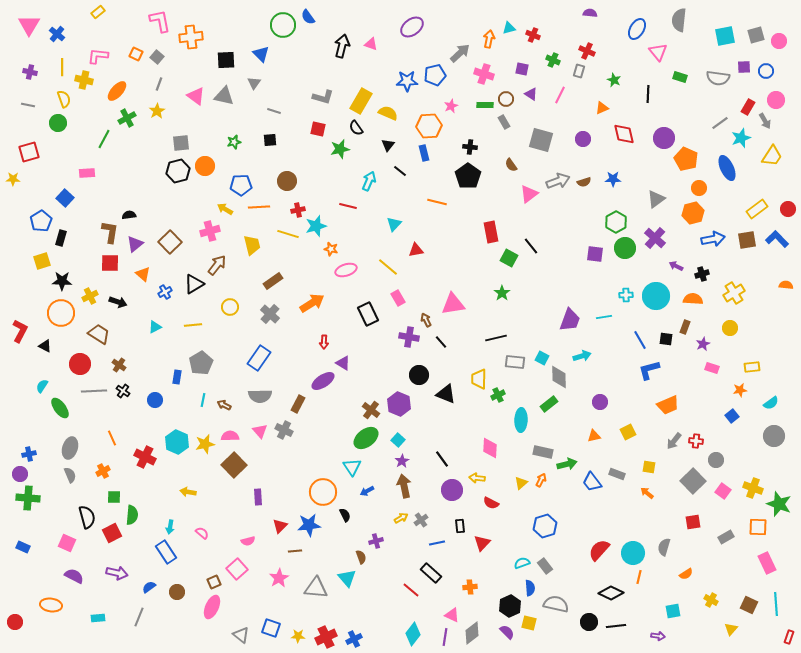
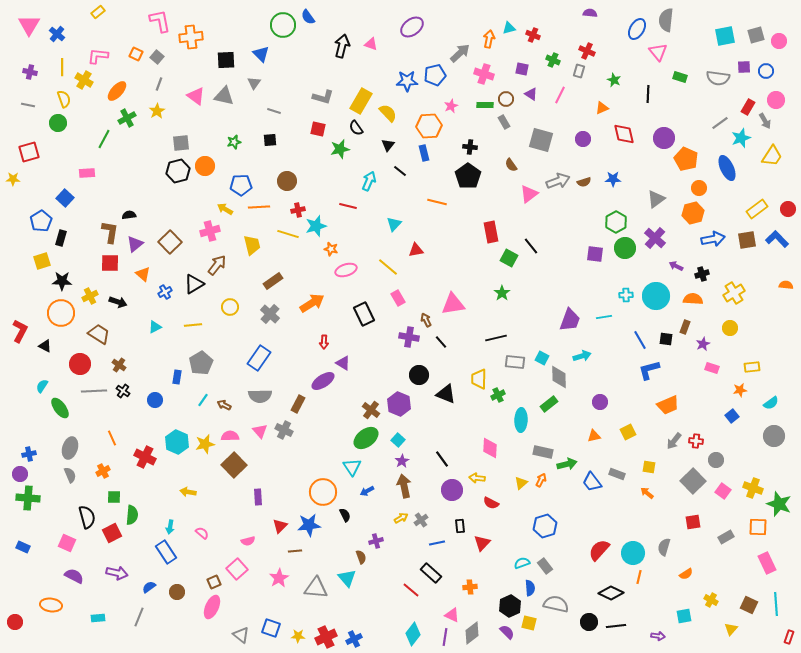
gray semicircle at (679, 20): moved 13 px left
yellow cross at (84, 80): rotated 18 degrees clockwise
yellow semicircle at (388, 113): rotated 24 degrees clockwise
black rectangle at (368, 314): moved 4 px left
cyan line at (203, 400): rotated 24 degrees clockwise
cyan square at (673, 611): moved 11 px right, 5 px down
